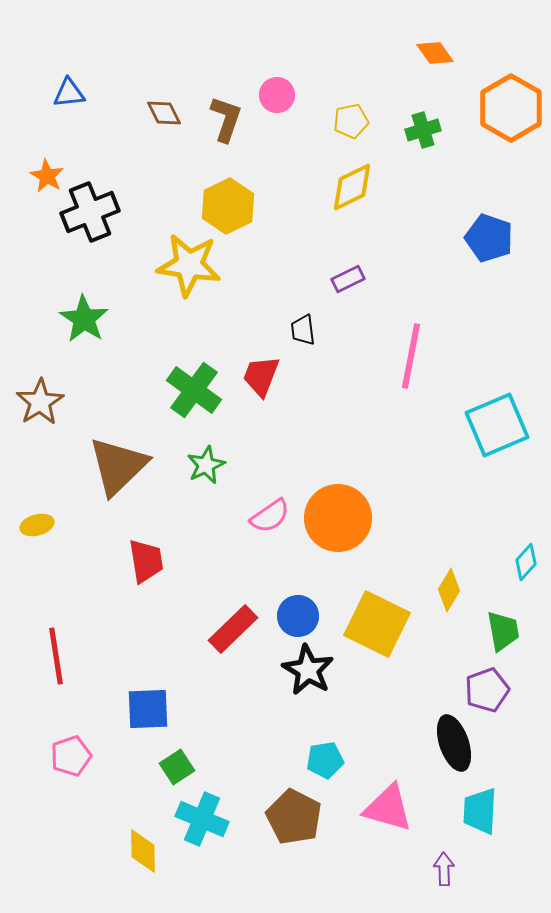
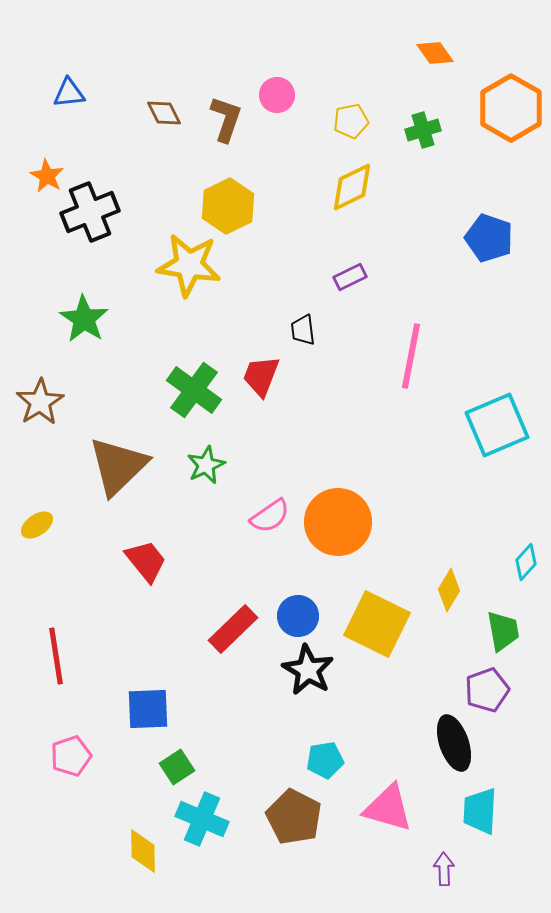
purple rectangle at (348, 279): moved 2 px right, 2 px up
orange circle at (338, 518): moved 4 px down
yellow ellipse at (37, 525): rotated 20 degrees counterclockwise
red trapezoid at (146, 561): rotated 30 degrees counterclockwise
